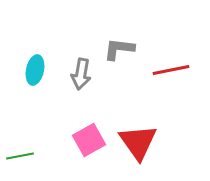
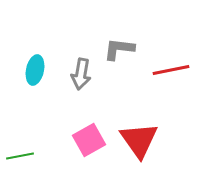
red triangle: moved 1 px right, 2 px up
